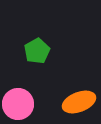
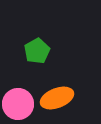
orange ellipse: moved 22 px left, 4 px up
